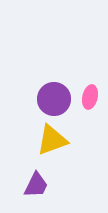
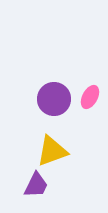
pink ellipse: rotated 15 degrees clockwise
yellow triangle: moved 11 px down
